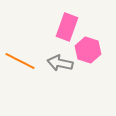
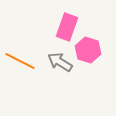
gray arrow: moved 1 px up; rotated 20 degrees clockwise
